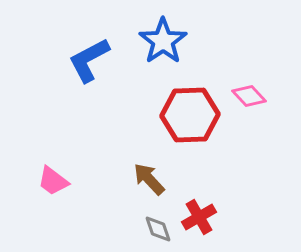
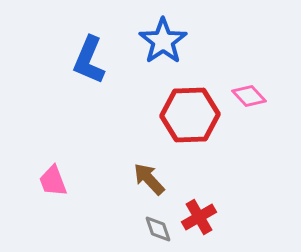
blue L-shape: rotated 39 degrees counterclockwise
pink trapezoid: rotated 32 degrees clockwise
